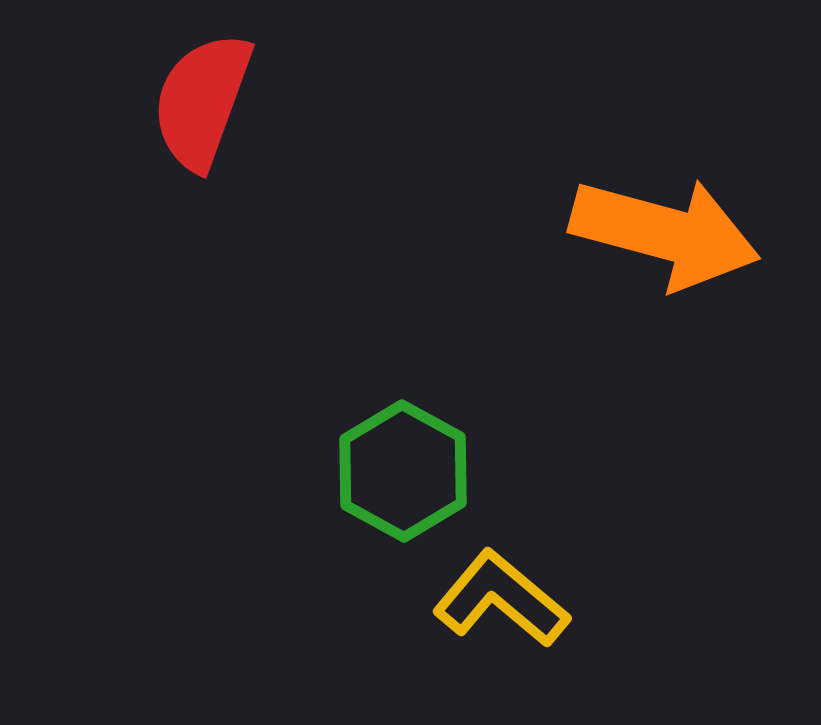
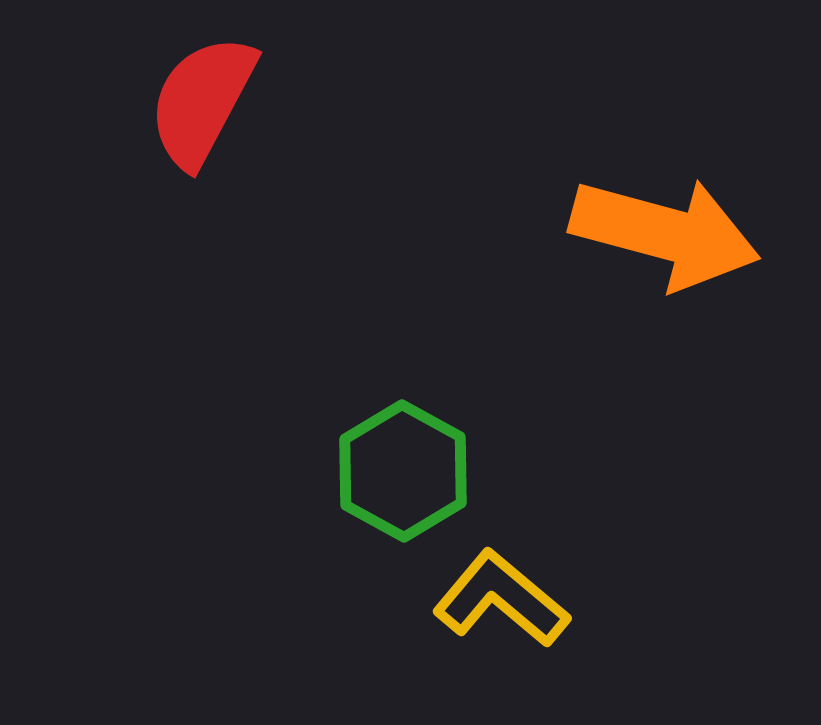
red semicircle: rotated 8 degrees clockwise
